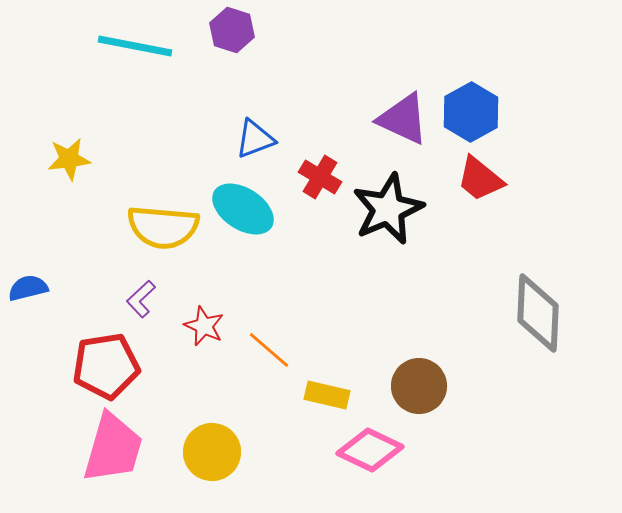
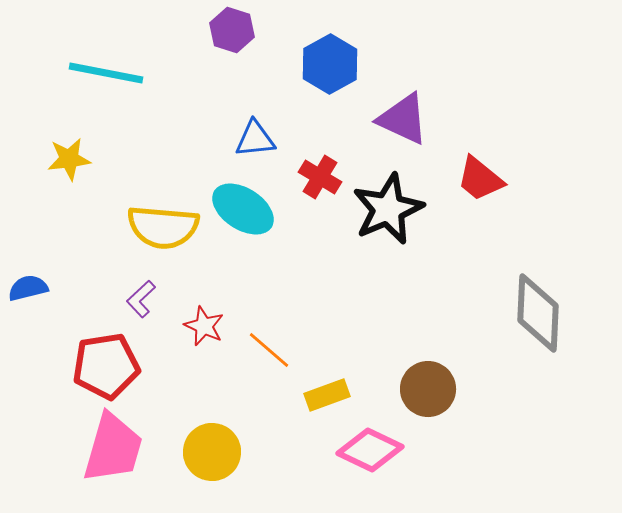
cyan line: moved 29 px left, 27 px down
blue hexagon: moved 141 px left, 48 px up
blue triangle: rotated 15 degrees clockwise
brown circle: moved 9 px right, 3 px down
yellow rectangle: rotated 33 degrees counterclockwise
